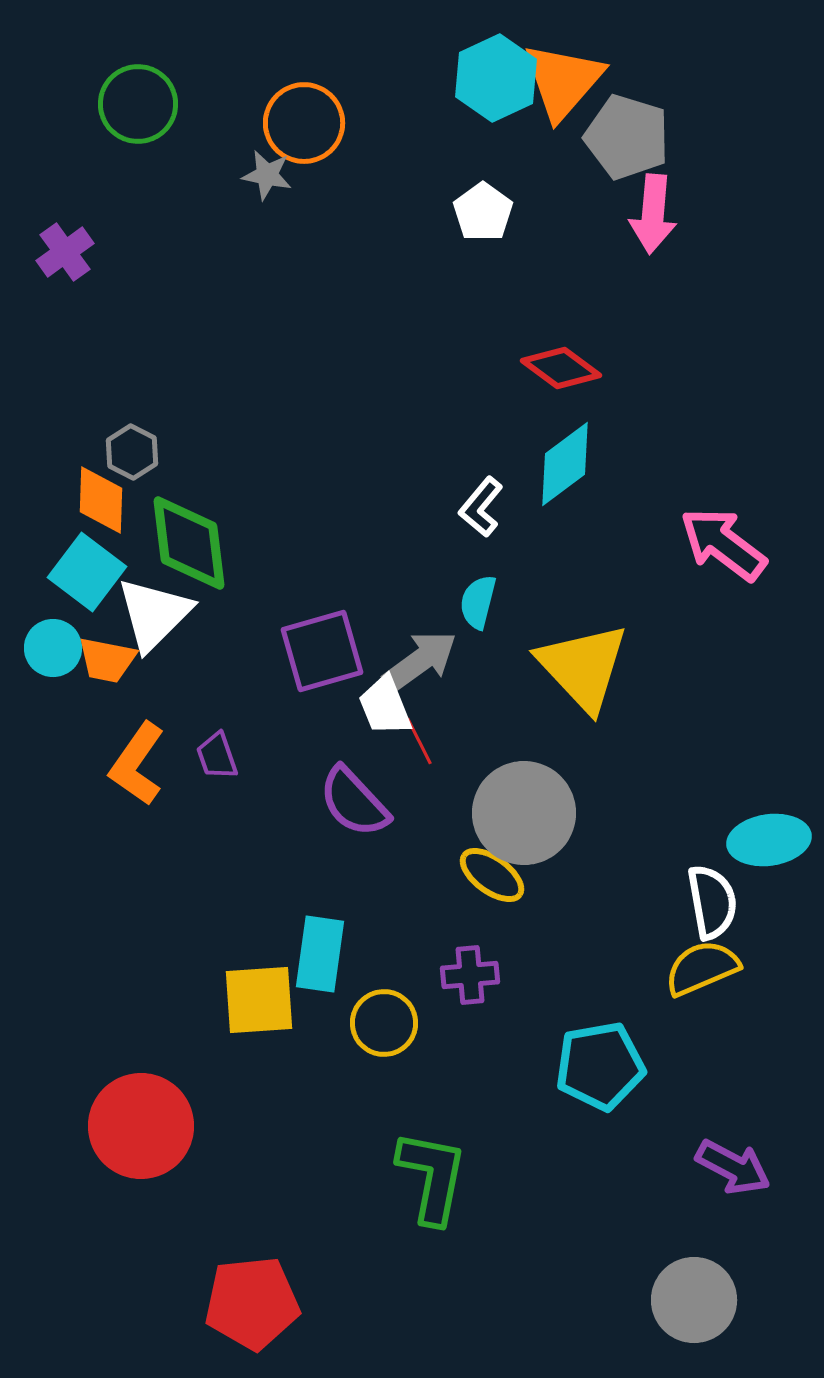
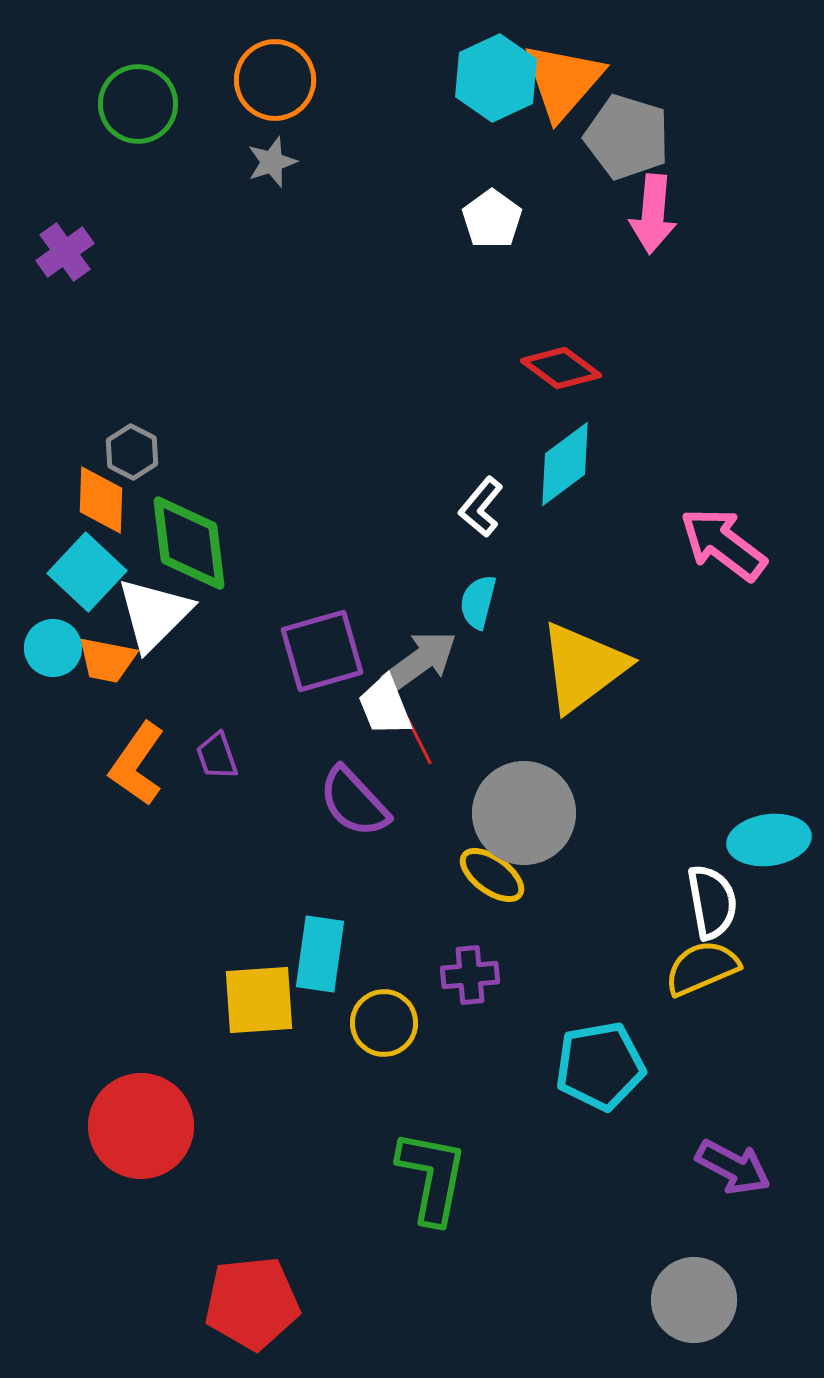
orange circle at (304, 123): moved 29 px left, 43 px up
gray star at (267, 175): moved 5 px right, 13 px up; rotated 30 degrees counterclockwise
white pentagon at (483, 212): moved 9 px right, 7 px down
cyan square at (87, 572): rotated 6 degrees clockwise
yellow triangle at (583, 667): rotated 36 degrees clockwise
